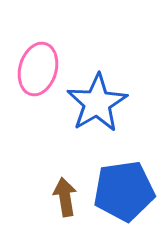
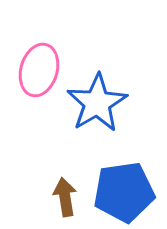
pink ellipse: moved 1 px right, 1 px down
blue pentagon: moved 1 px down
